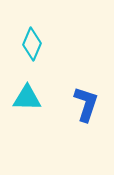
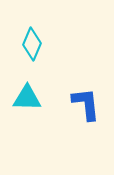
blue L-shape: rotated 24 degrees counterclockwise
